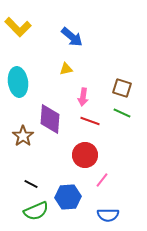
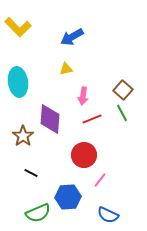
blue arrow: rotated 110 degrees clockwise
brown square: moved 1 px right, 2 px down; rotated 24 degrees clockwise
pink arrow: moved 1 px up
green line: rotated 36 degrees clockwise
red line: moved 2 px right, 2 px up; rotated 42 degrees counterclockwise
red circle: moved 1 px left
pink line: moved 2 px left
black line: moved 11 px up
green semicircle: moved 2 px right, 2 px down
blue semicircle: rotated 25 degrees clockwise
